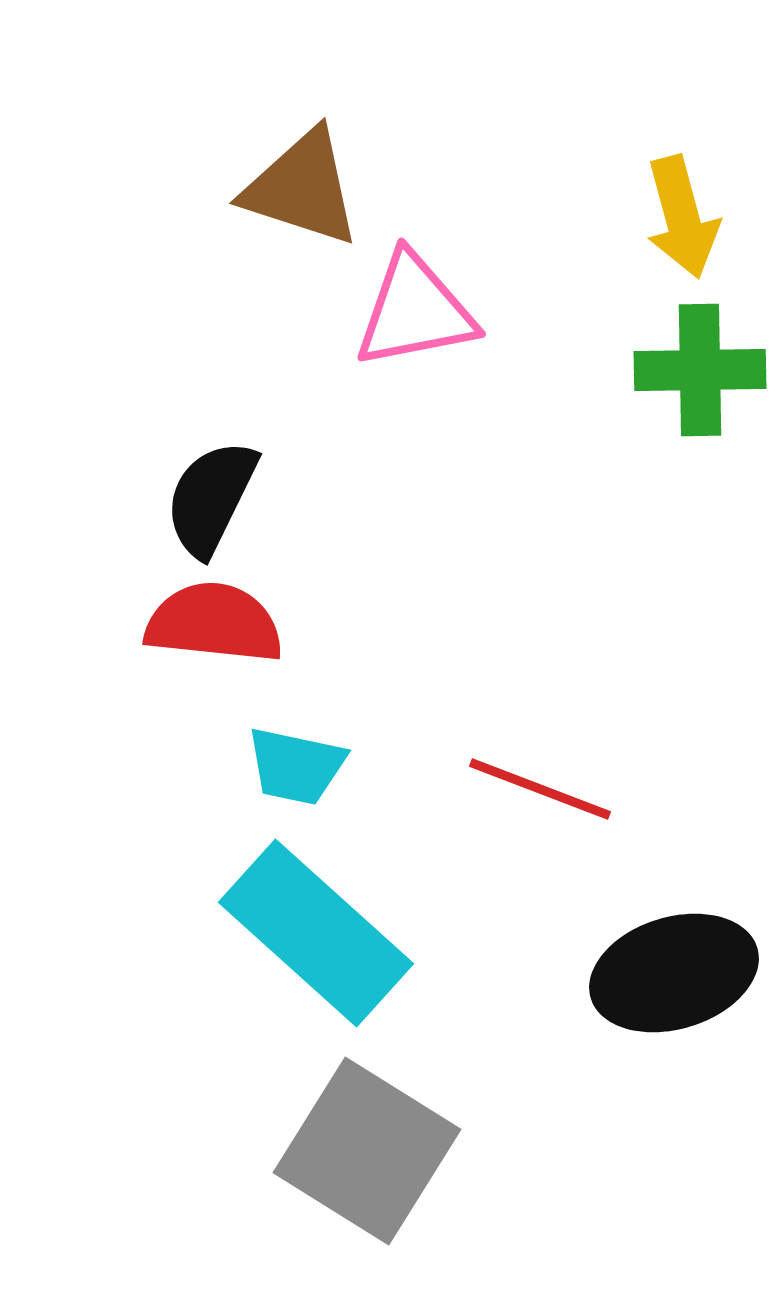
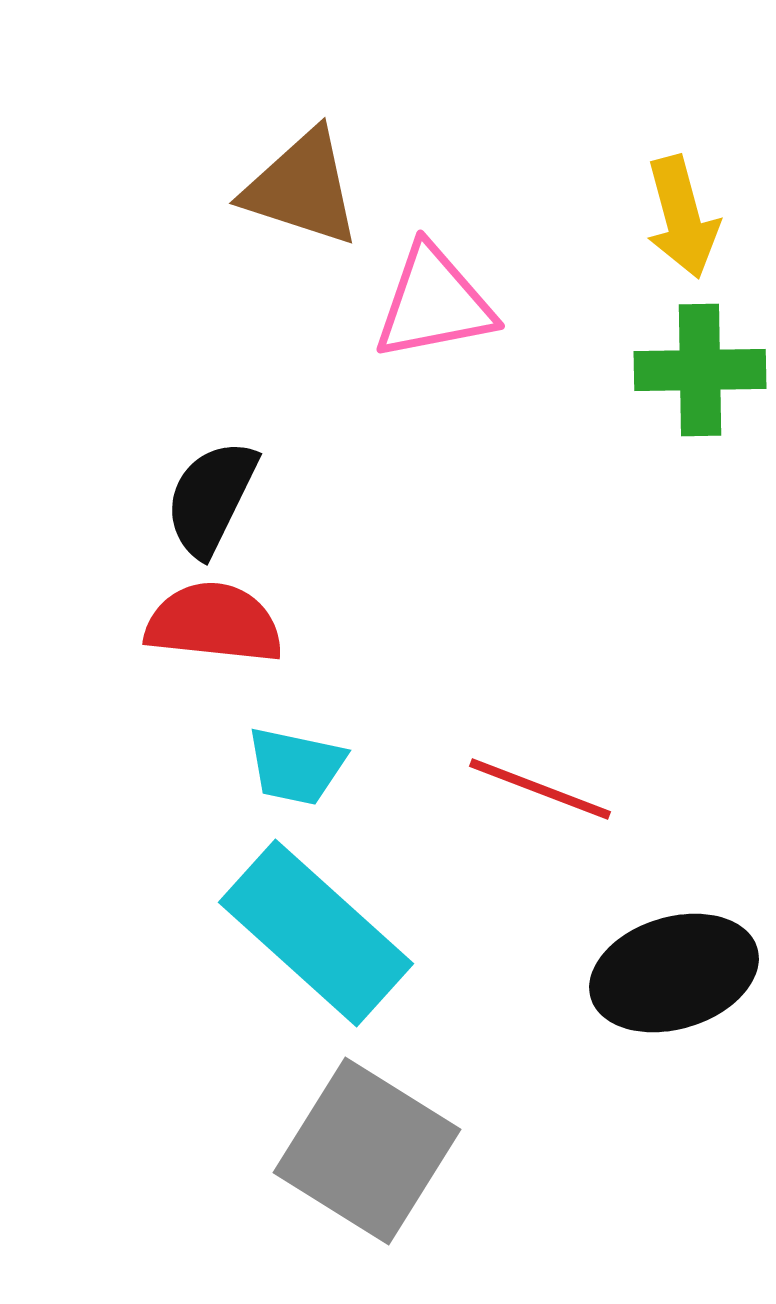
pink triangle: moved 19 px right, 8 px up
